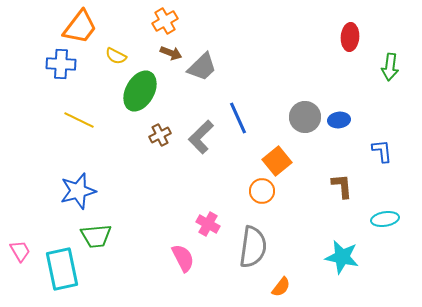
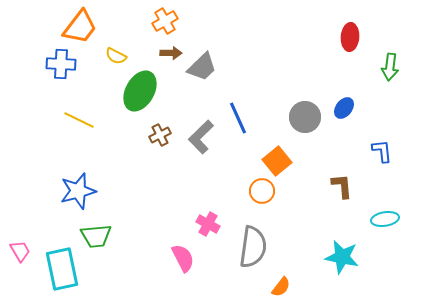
brown arrow: rotated 20 degrees counterclockwise
blue ellipse: moved 5 px right, 12 px up; rotated 45 degrees counterclockwise
